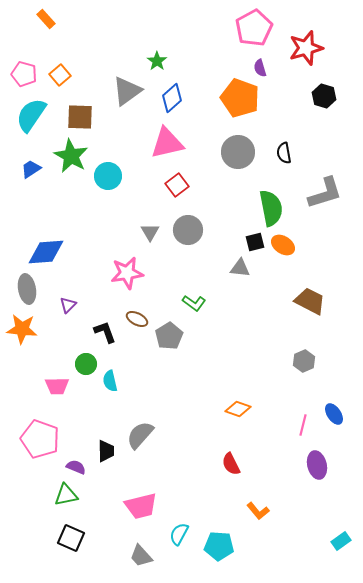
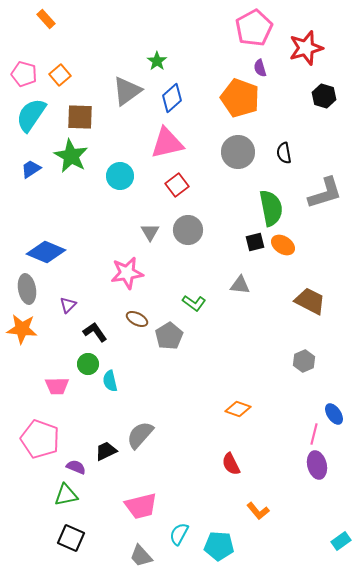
cyan circle at (108, 176): moved 12 px right
blue diamond at (46, 252): rotated 27 degrees clockwise
gray triangle at (240, 268): moved 17 px down
black L-shape at (105, 332): moved 10 px left; rotated 15 degrees counterclockwise
green circle at (86, 364): moved 2 px right
pink line at (303, 425): moved 11 px right, 9 px down
black trapezoid at (106, 451): rotated 115 degrees counterclockwise
